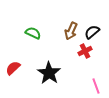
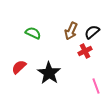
red semicircle: moved 6 px right, 1 px up
